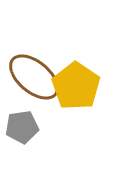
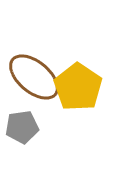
yellow pentagon: moved 2 px right, 1 px down
